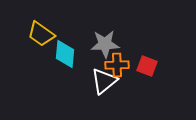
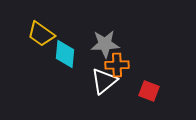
red square: moved 2 px right, 25 px down
